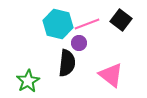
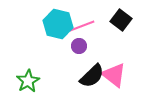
pink line: moved 5 px left, 2 px down
purple circle: moved 3 px down
black semicircle: moved 25 px right, 13 px down; rotated 40 degrees clockwise
pink triangle: moved 3 px right
